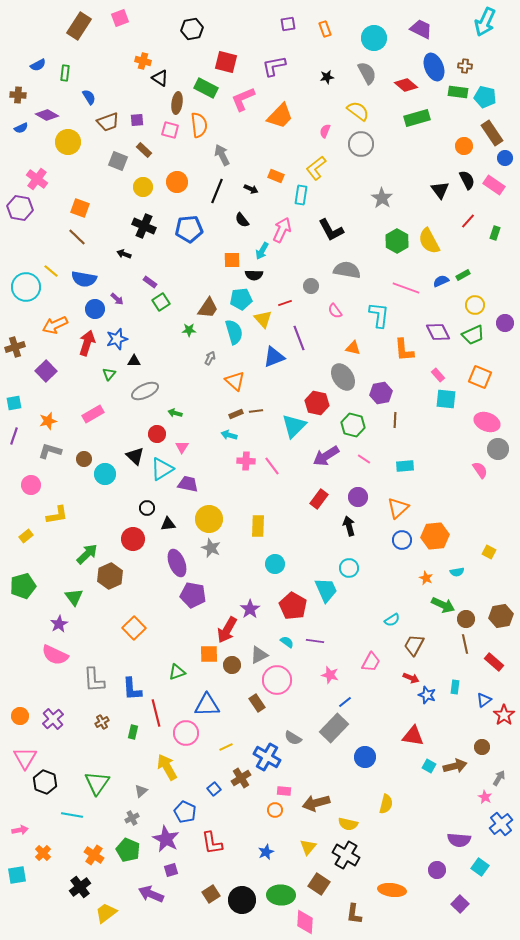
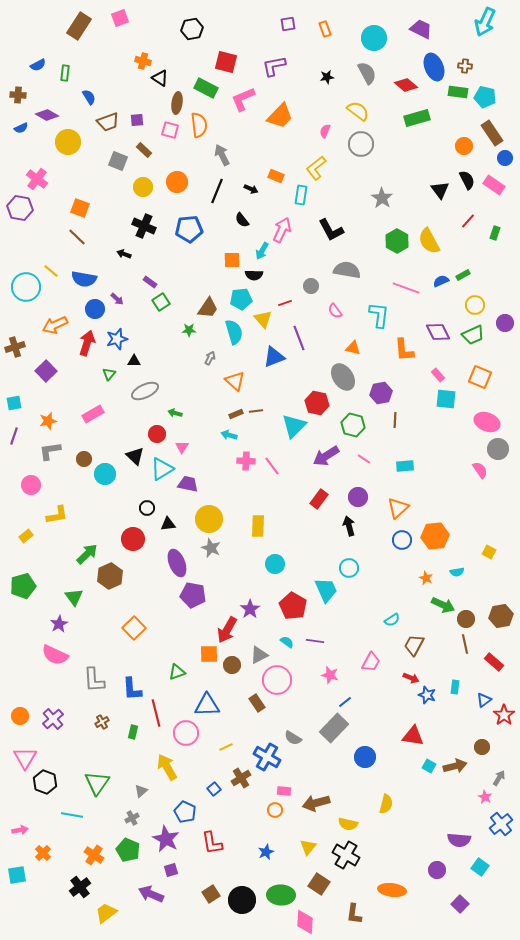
gray L-shape at (50, 451): rotated 25 degrees counterclockwise
